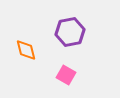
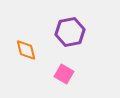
pink square: moved 2 px left, 1 px up
